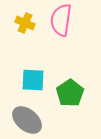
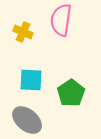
yellow cross: moved 2 px left, 9 px down
cyan square: moved 2 px left
green pentagon: moved 1 px right
